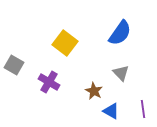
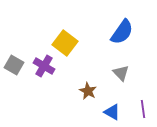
blue semicircle: moved 2 px right, 1 px up
purple cross: moved 5 px left, 16 px up
brown star: moved 6 px left
blue triangle: moved 1 px right, 1 px down
